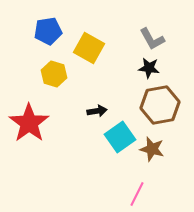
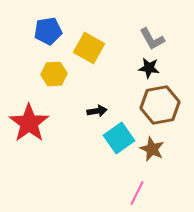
yellow hexagon: rotated 20 degrees counterclockwise
cyan square: moved 1 px left, 1 px down
brown star: rotated 10 degrees clockwise
pink line: moved 1 px up
